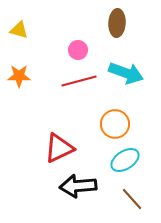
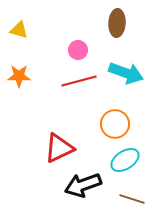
black arrow: moved 5 px right, 1 px up; rotated 15 degrees counterclockwise
brown line: rotated 30 degrees counterclockwise
